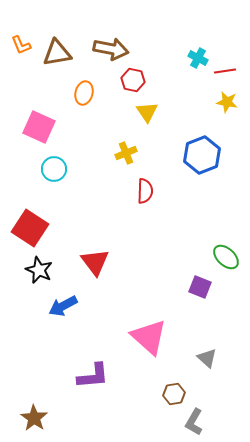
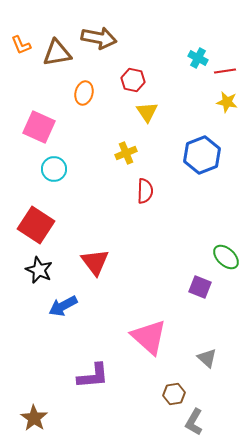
brown arrow: moved 12 px left, 11 px up
red square: moved 6 px right, 3 px up
